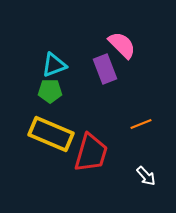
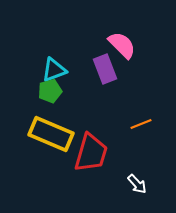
cyan triangle: moved 5 px down
green pentagon: rotated 15 degrees counterclockwise
white arrow: moved 9 px left, 8 px down
